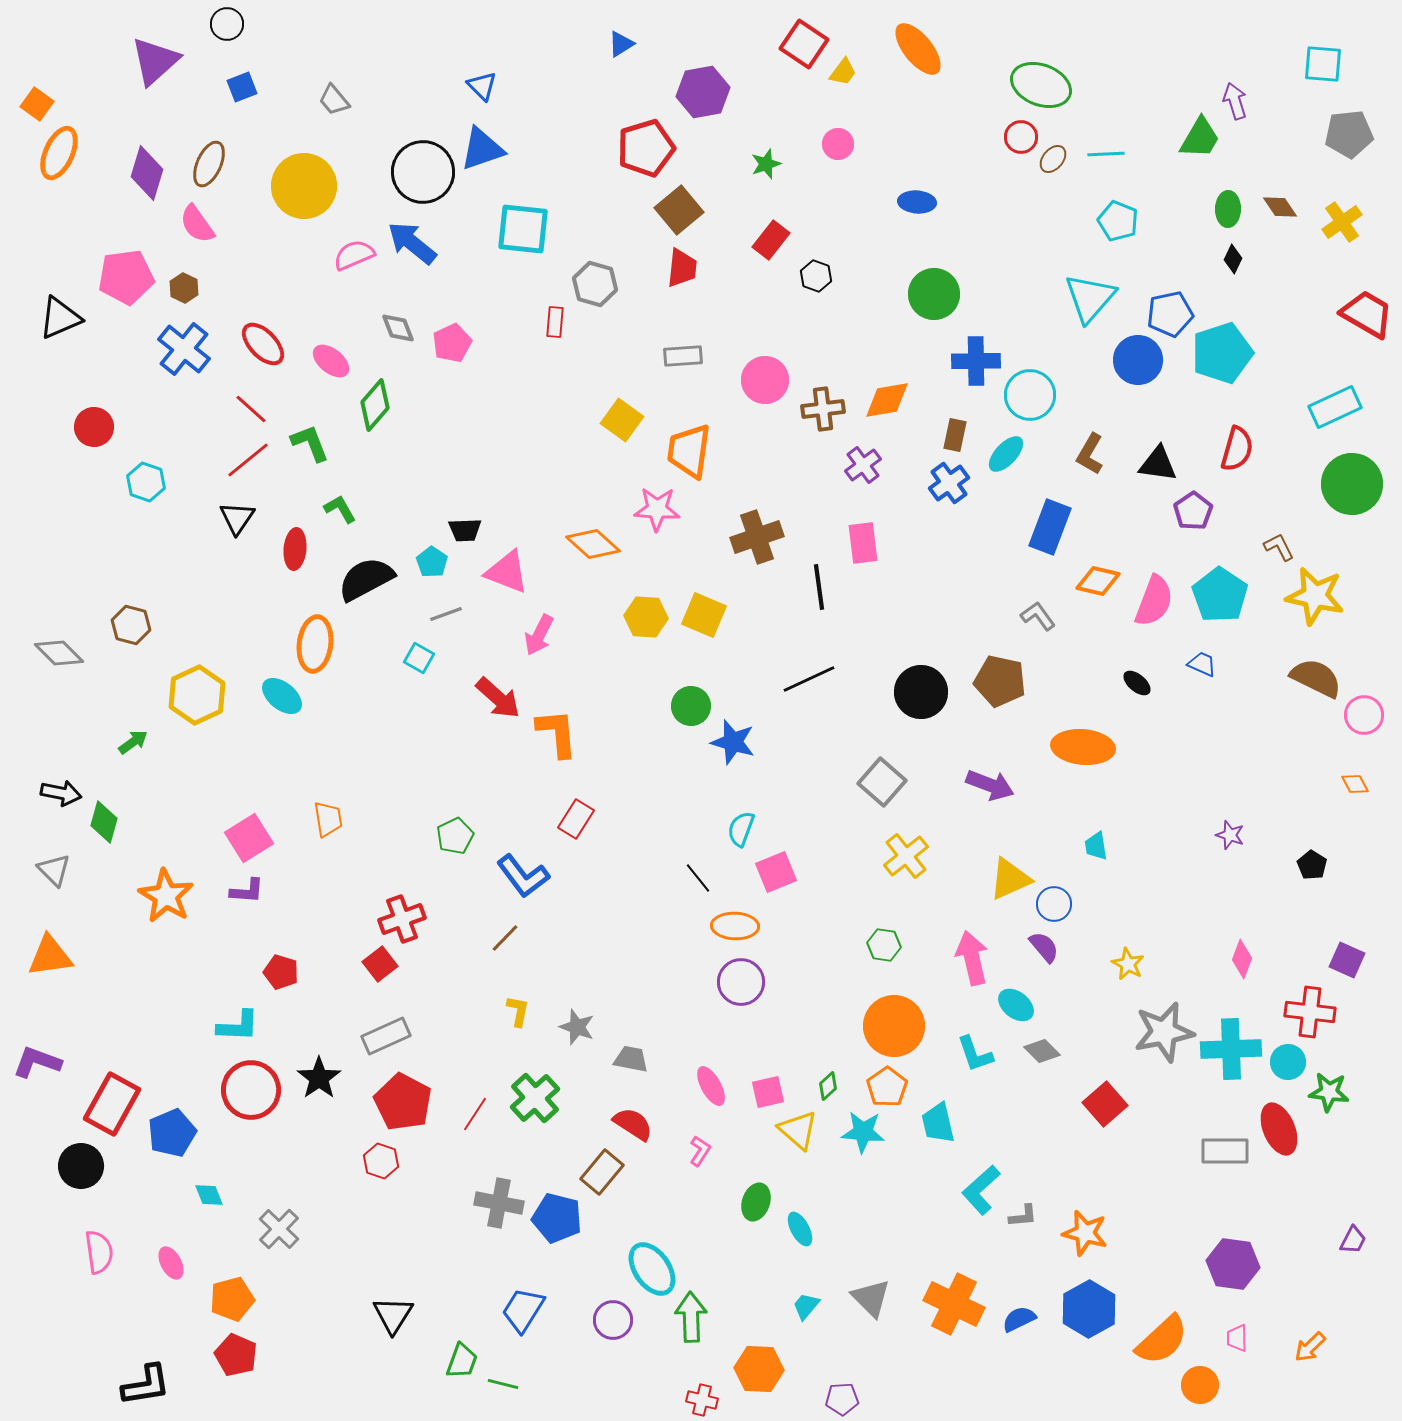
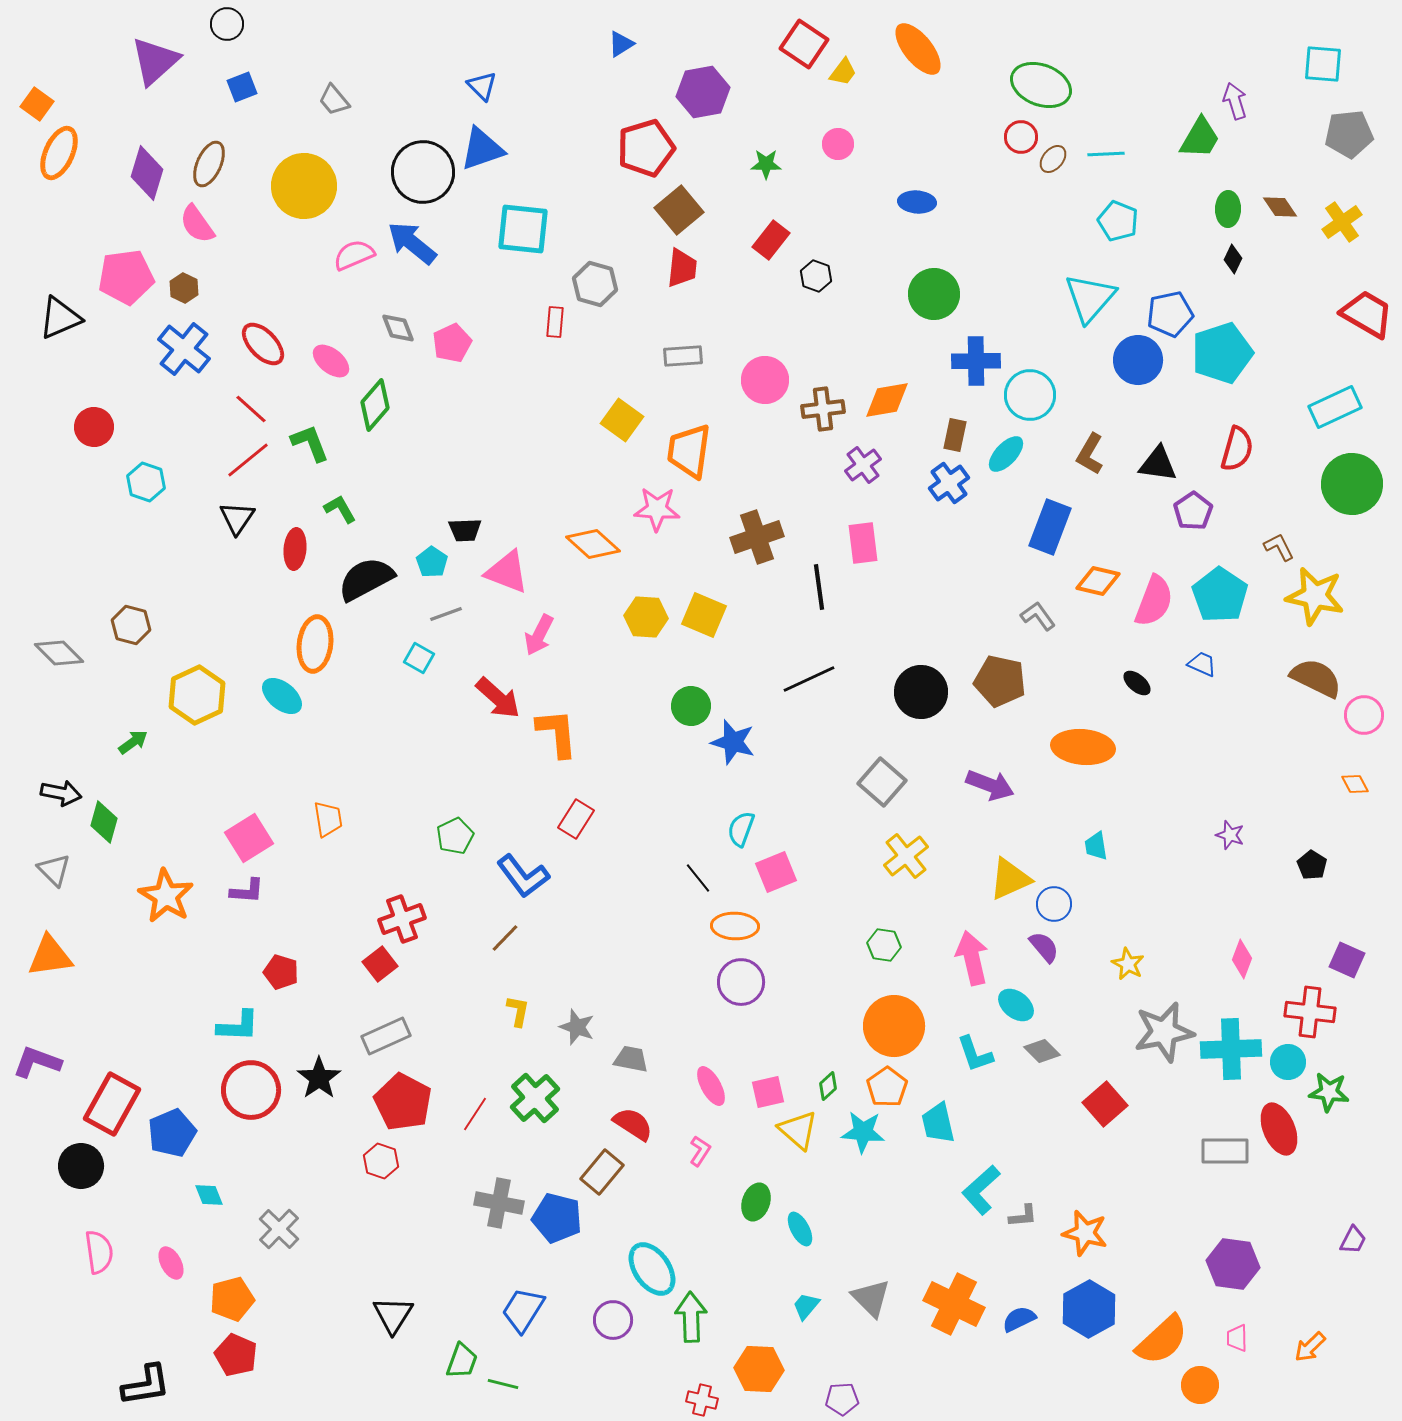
green star at (766, 164): rotated 20 degrees clockwise
